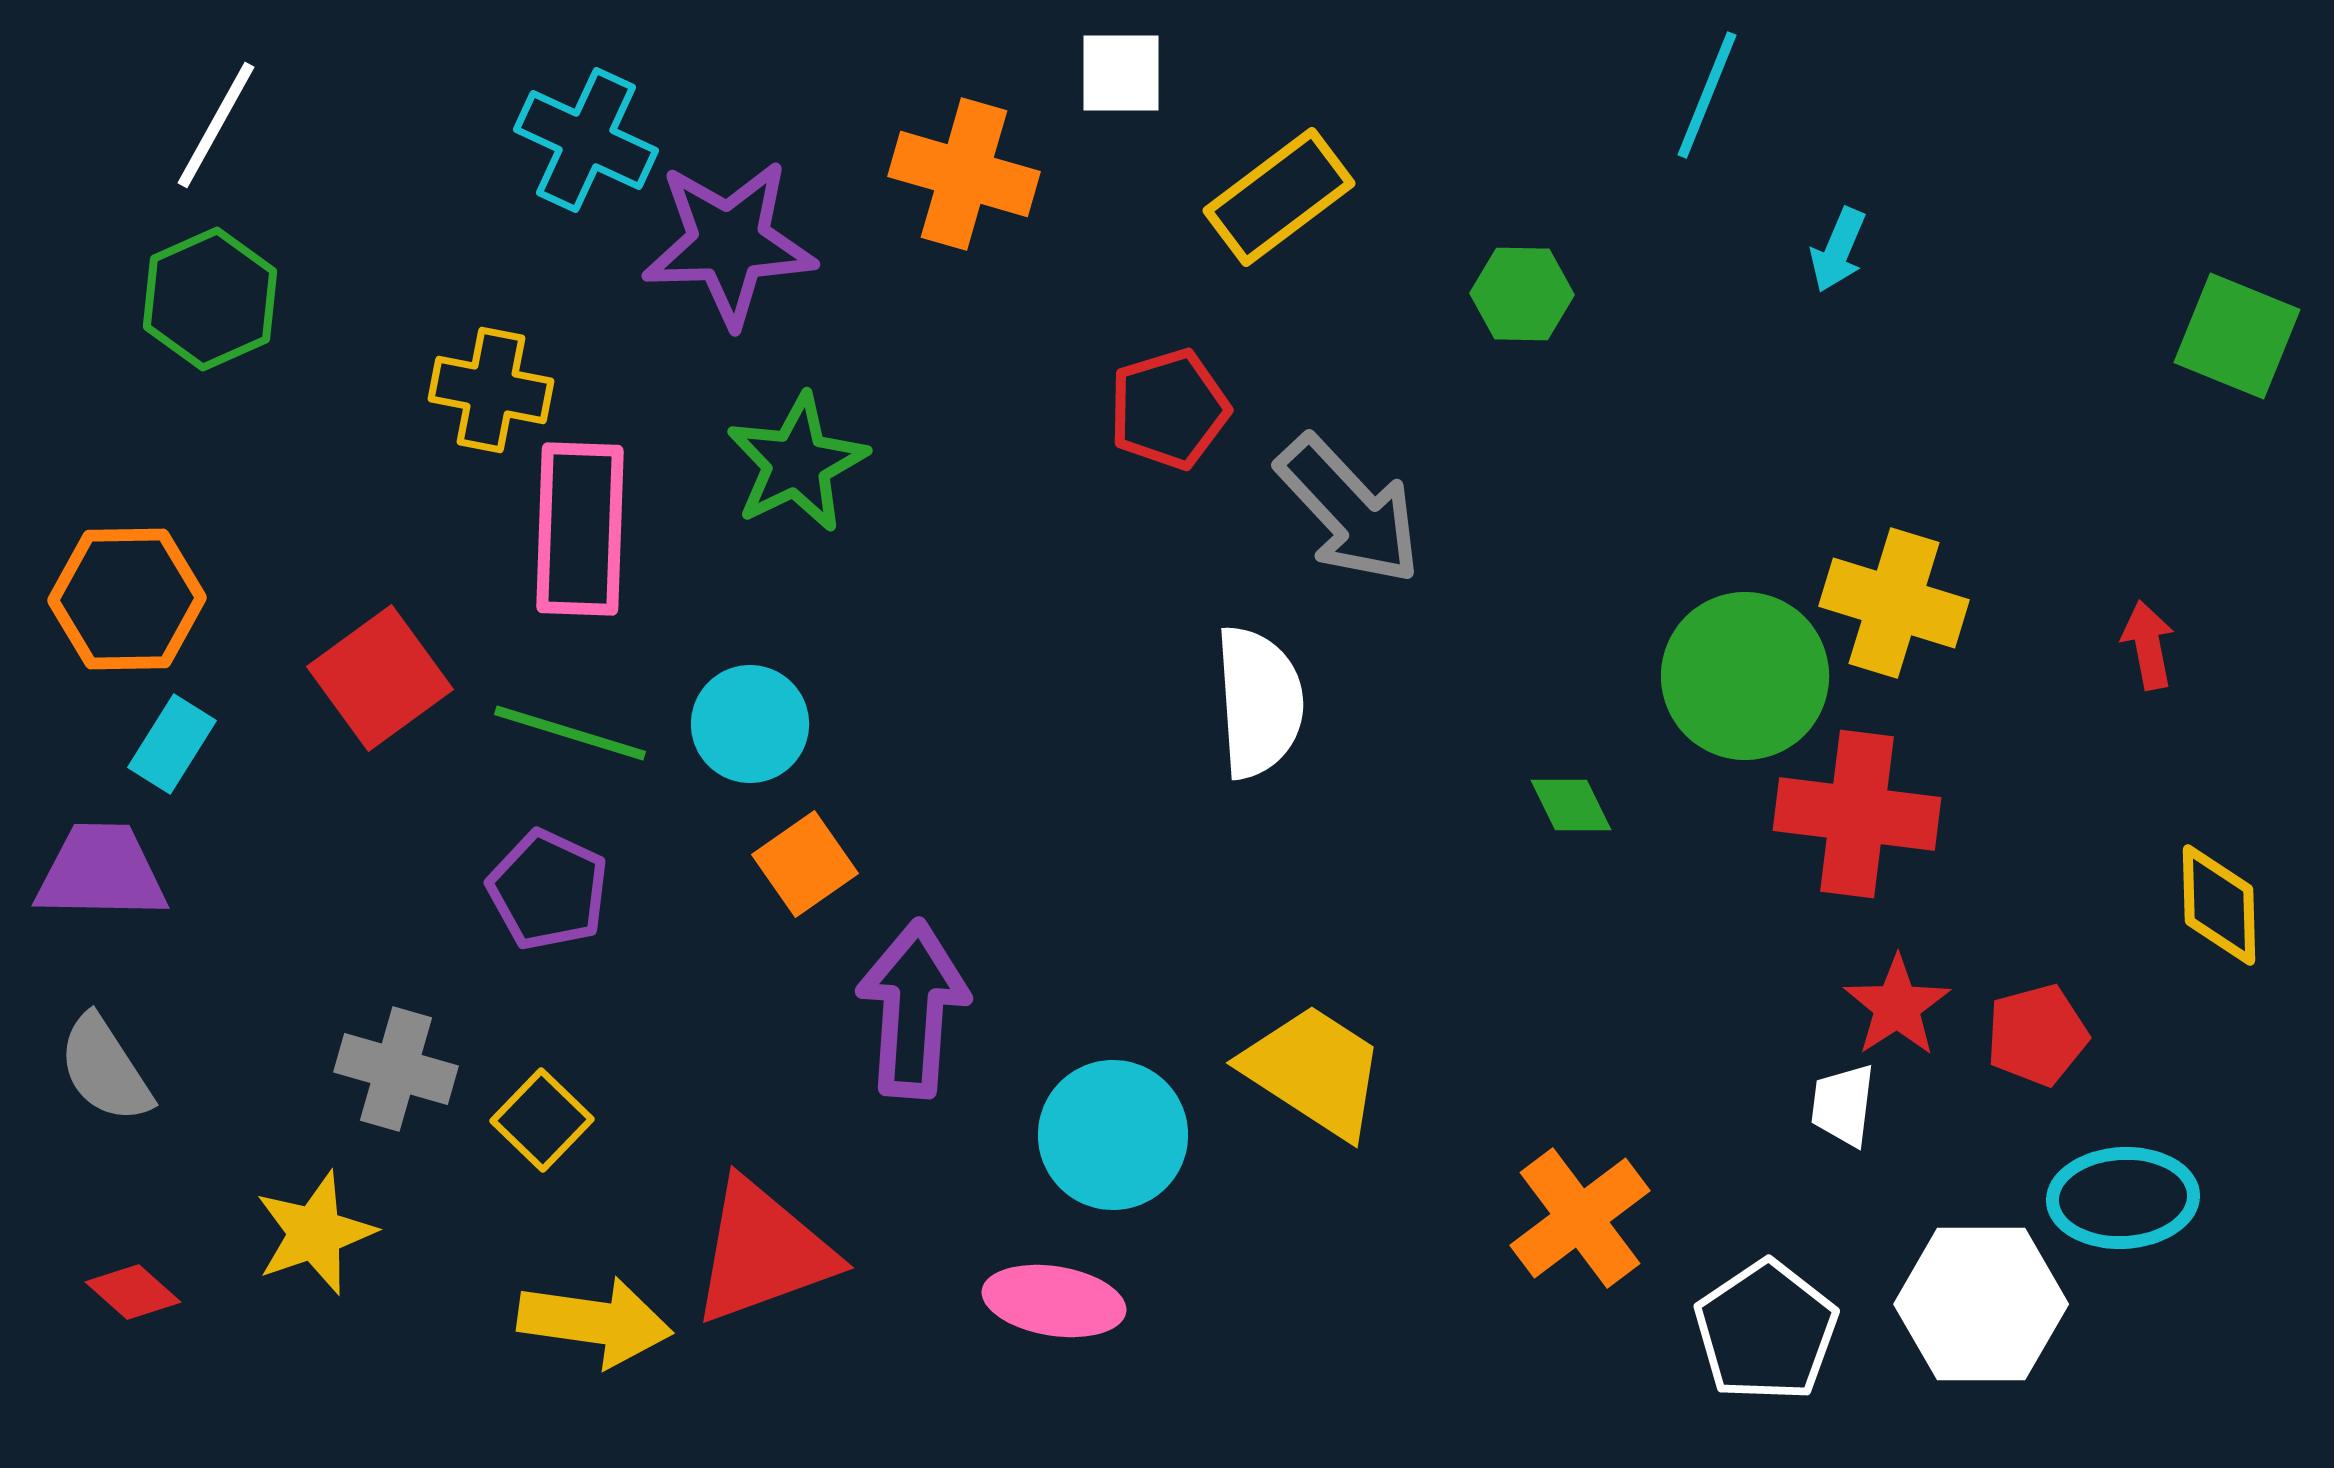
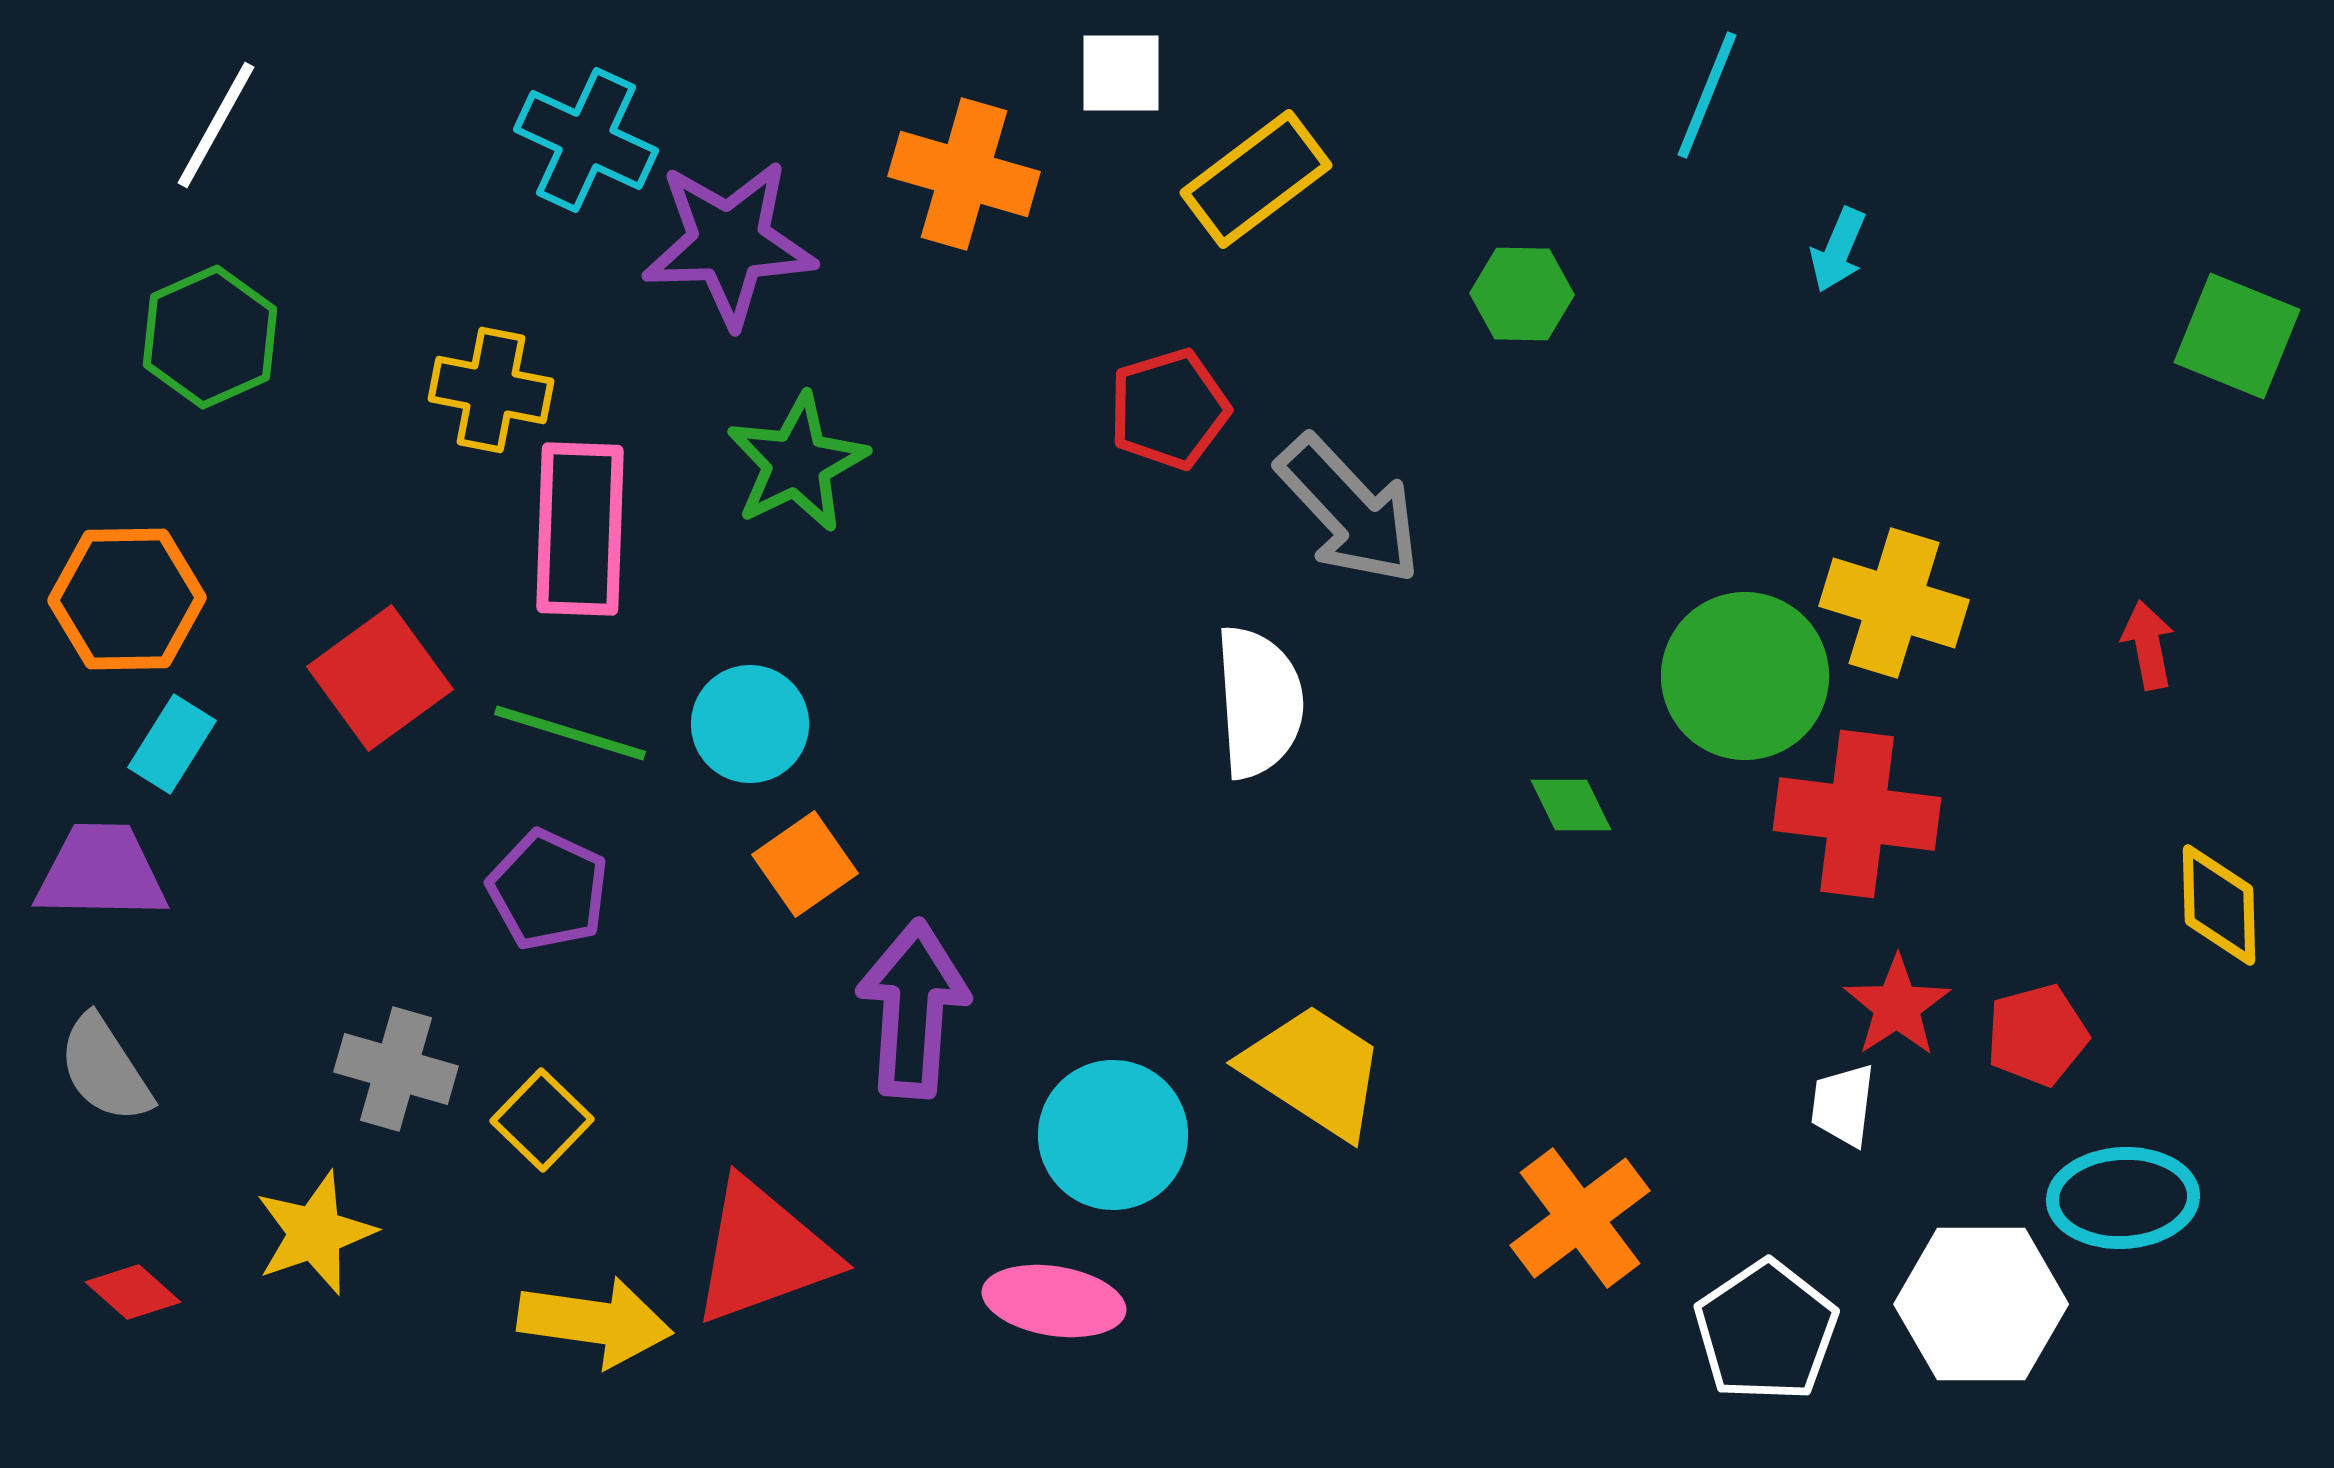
yellow rectangle at (1279, 197): moved 23 px left, 18 px up
green hexagon at (210, 299): moved 38 px down
